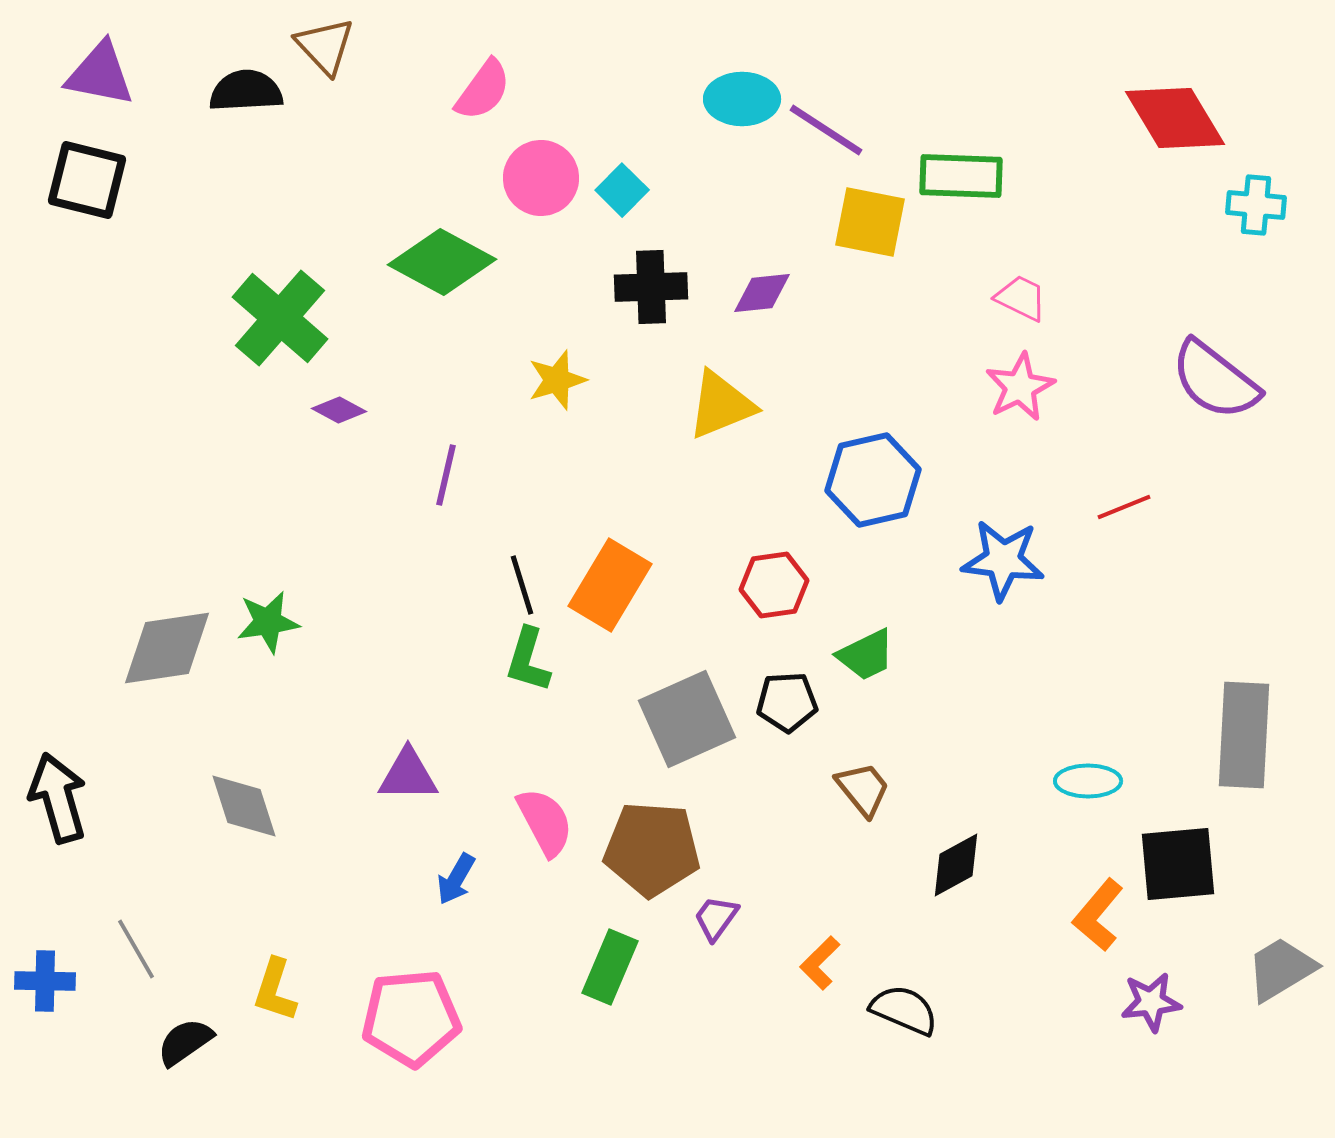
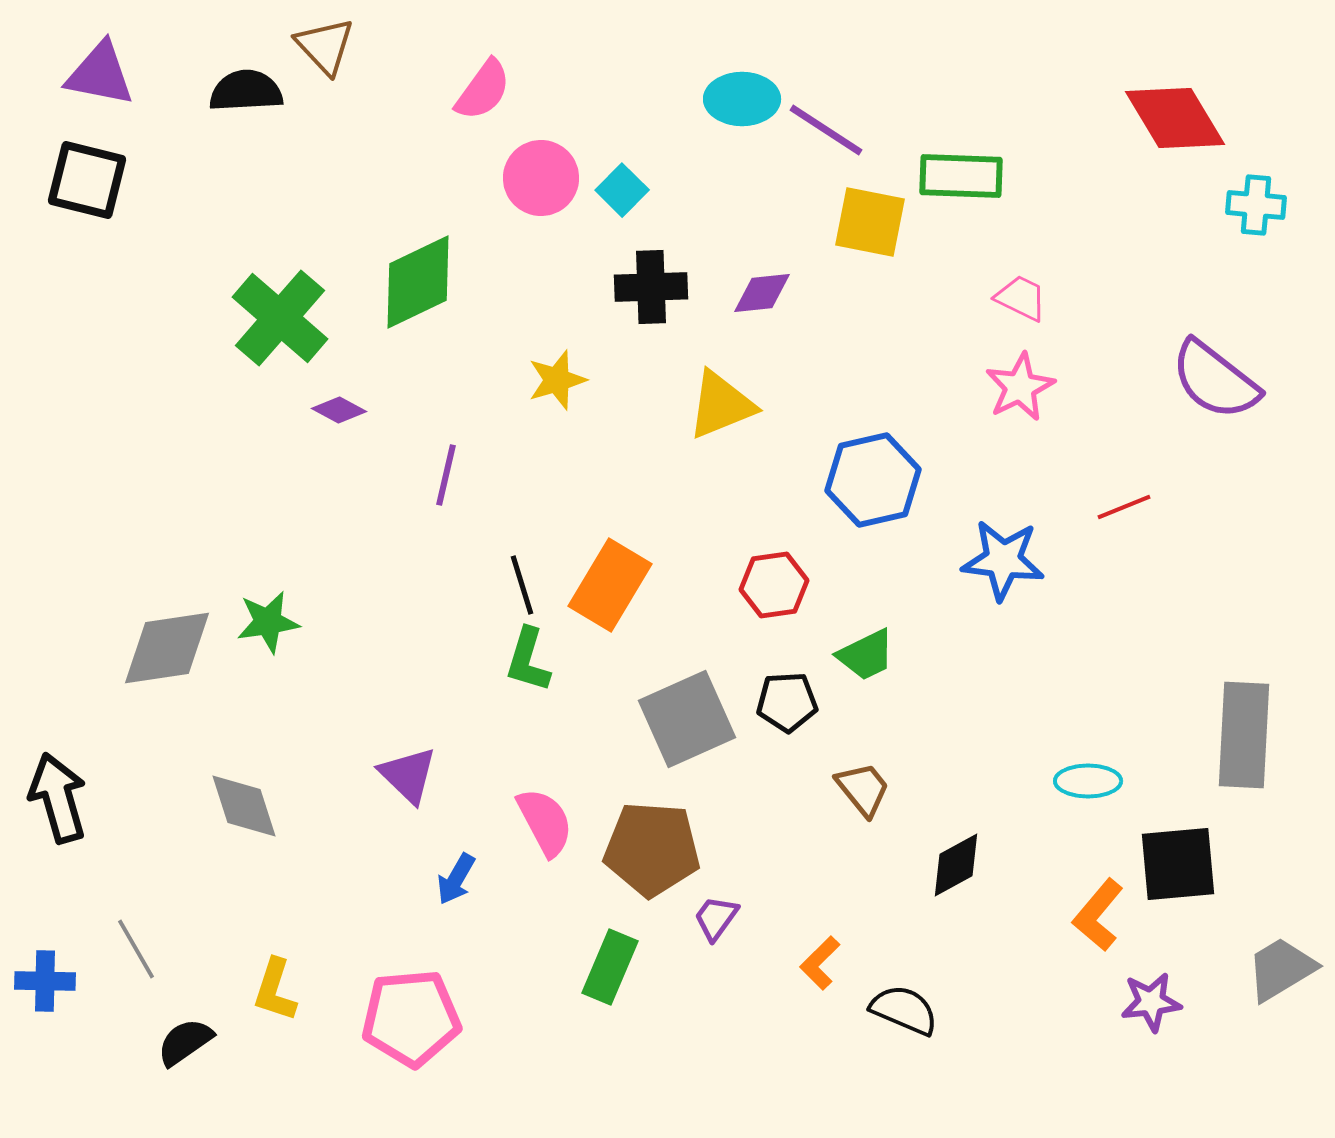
green diamond at (442, 262): moved 24 px left, 20 px down; rotated 54 degrees counterclockwise
purple triangle at (408, 775): rotated 44 degrees clockwise
